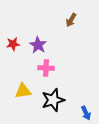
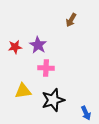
red star: moved 2 px right, 3 px down
